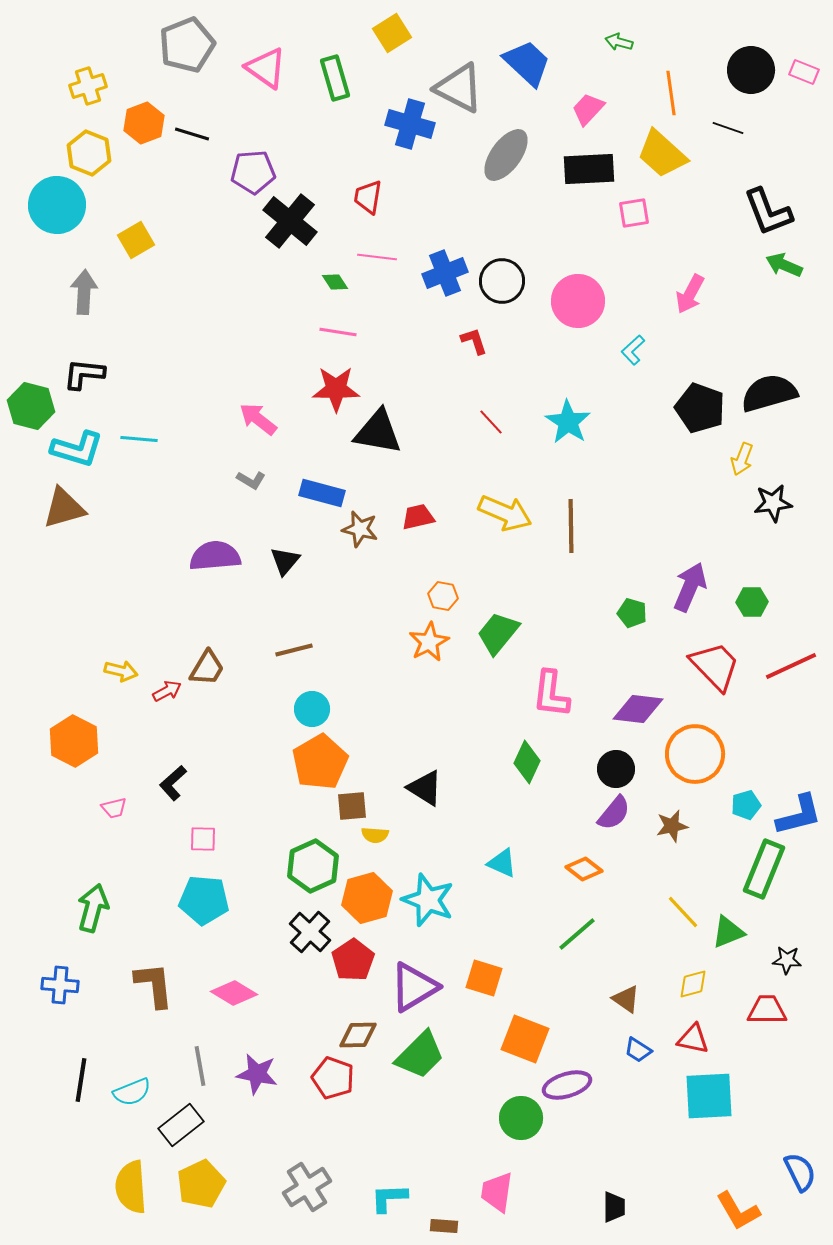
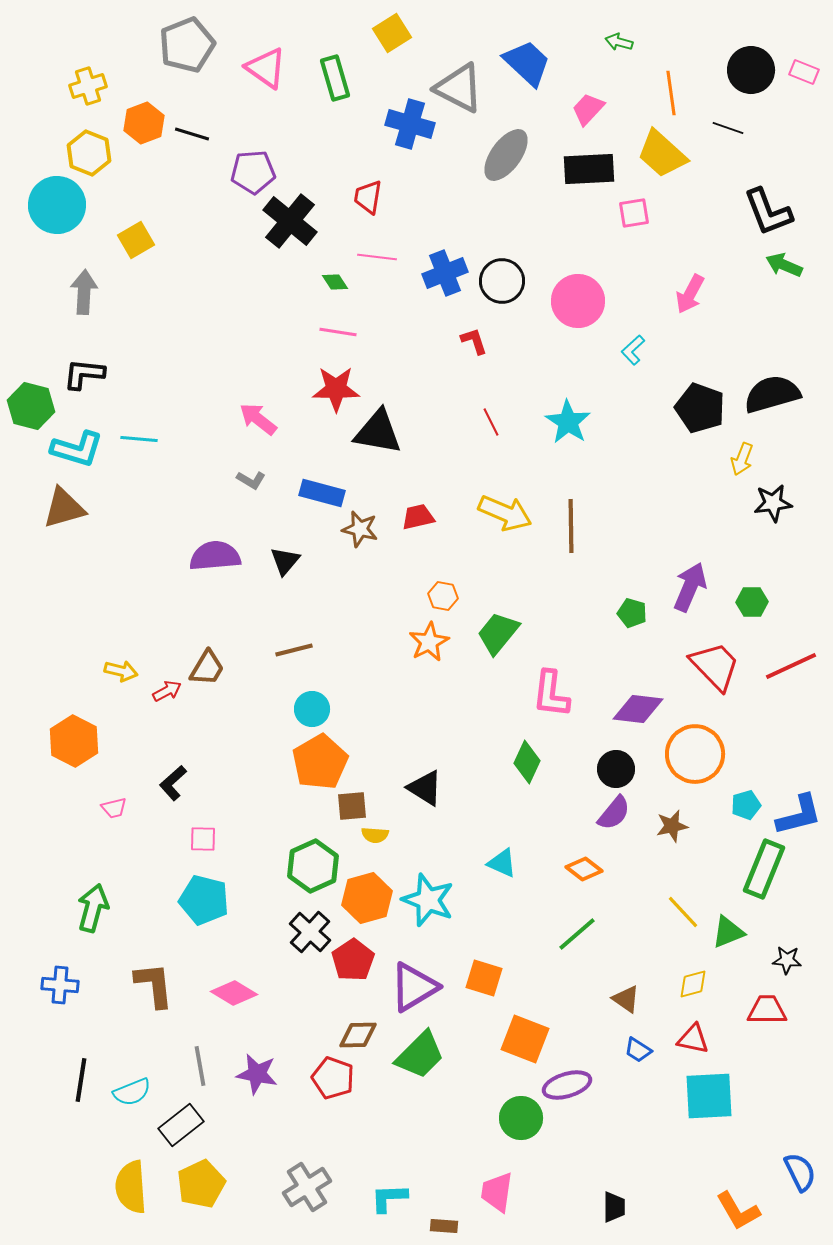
black semicircle at (769, 393): moved 3 px right, 1 px down
red line at (491, 422): rotated 16 degrees clockwise
cyan pentagon at (204, 900): rotated 9 degrees clockwise
